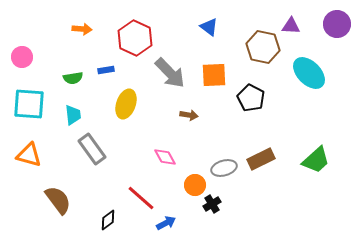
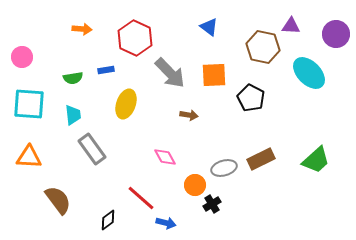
purple circle: moved 1 px left, 10 px down
orange triangle: moved 2 px down; rotated 12 degrees counterclockwise
blue arrow: rotated 42 degrees clockwise
